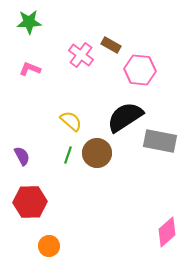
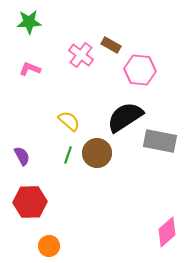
yellow semicircle: moved 2 px left
